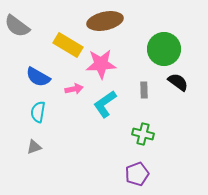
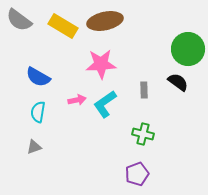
gray semicircle: moved 2 px right, 6 px up
yellow rectangle: moved 5 px left, 19 px up
green circle: moved 24 px right
pink arrow: moved 3 px right, 11 px down
